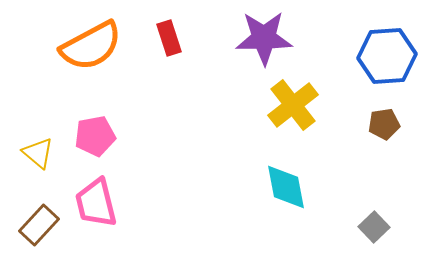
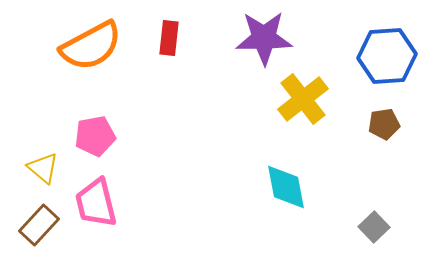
red rectangle: rotated 24 degrees clockwise
yellow cross: moved 10 px right, 6 px up
yellow triangle: moved 5 px right, 15 px down
